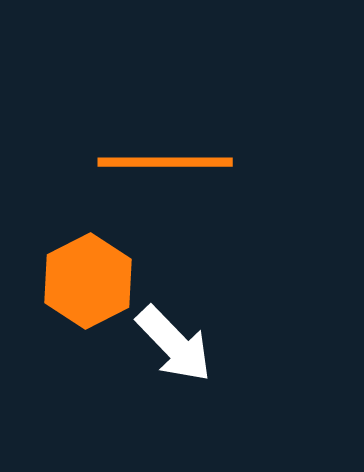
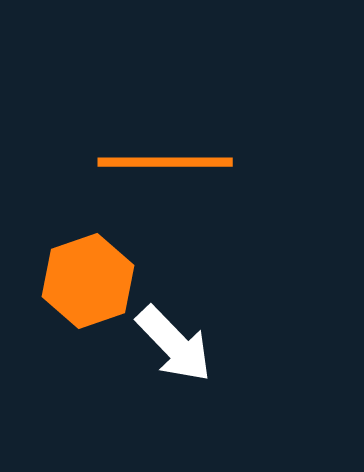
orange hexagon: rotated 8 degrees clockwise
